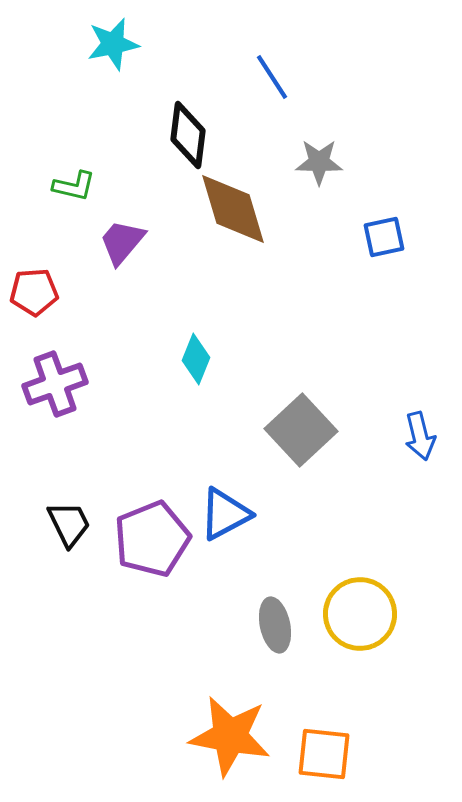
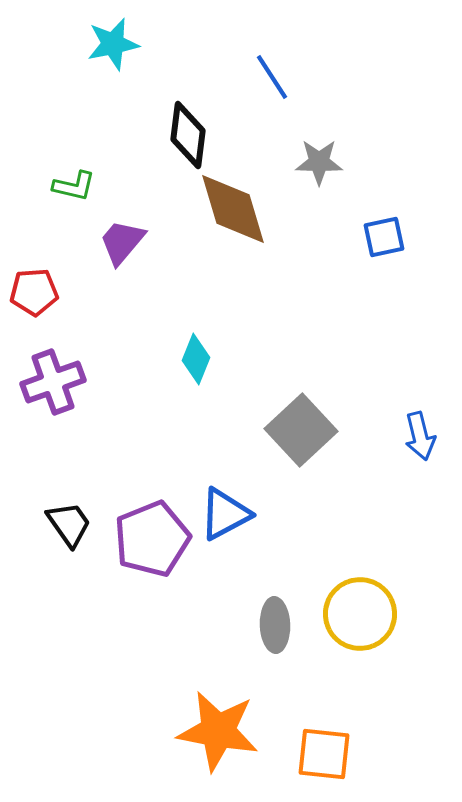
purple cross: moved 2 px left, 2 px up
black trapezoid: rotated 9 degrees counterclockwise
gray ellipse: rotated 10 degrees clockwise
orange star: moved 12 px left, 5 px up
